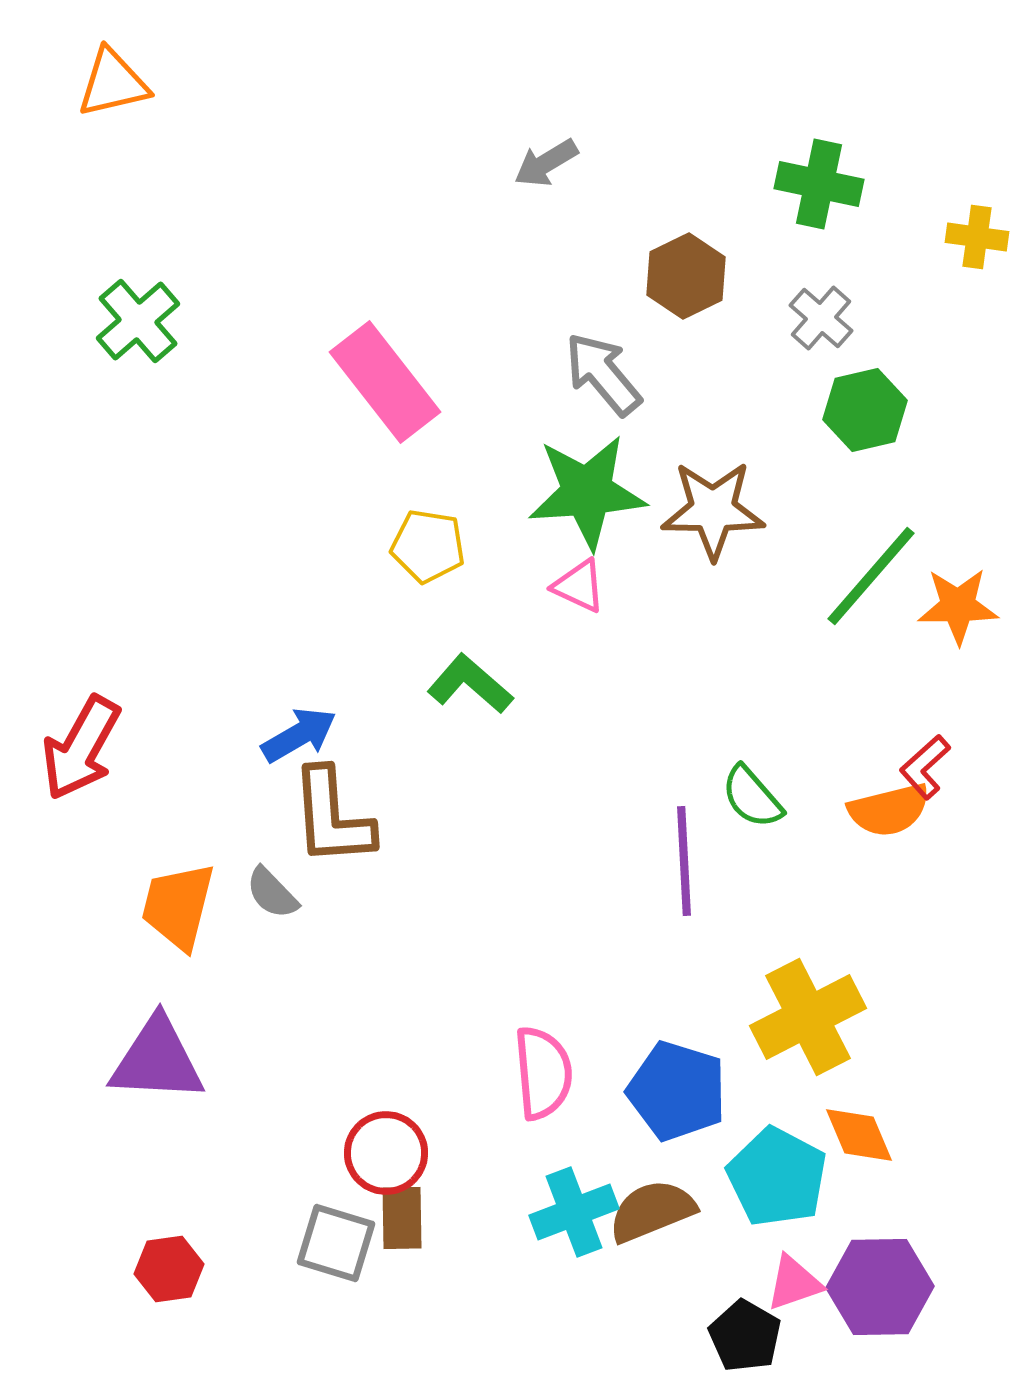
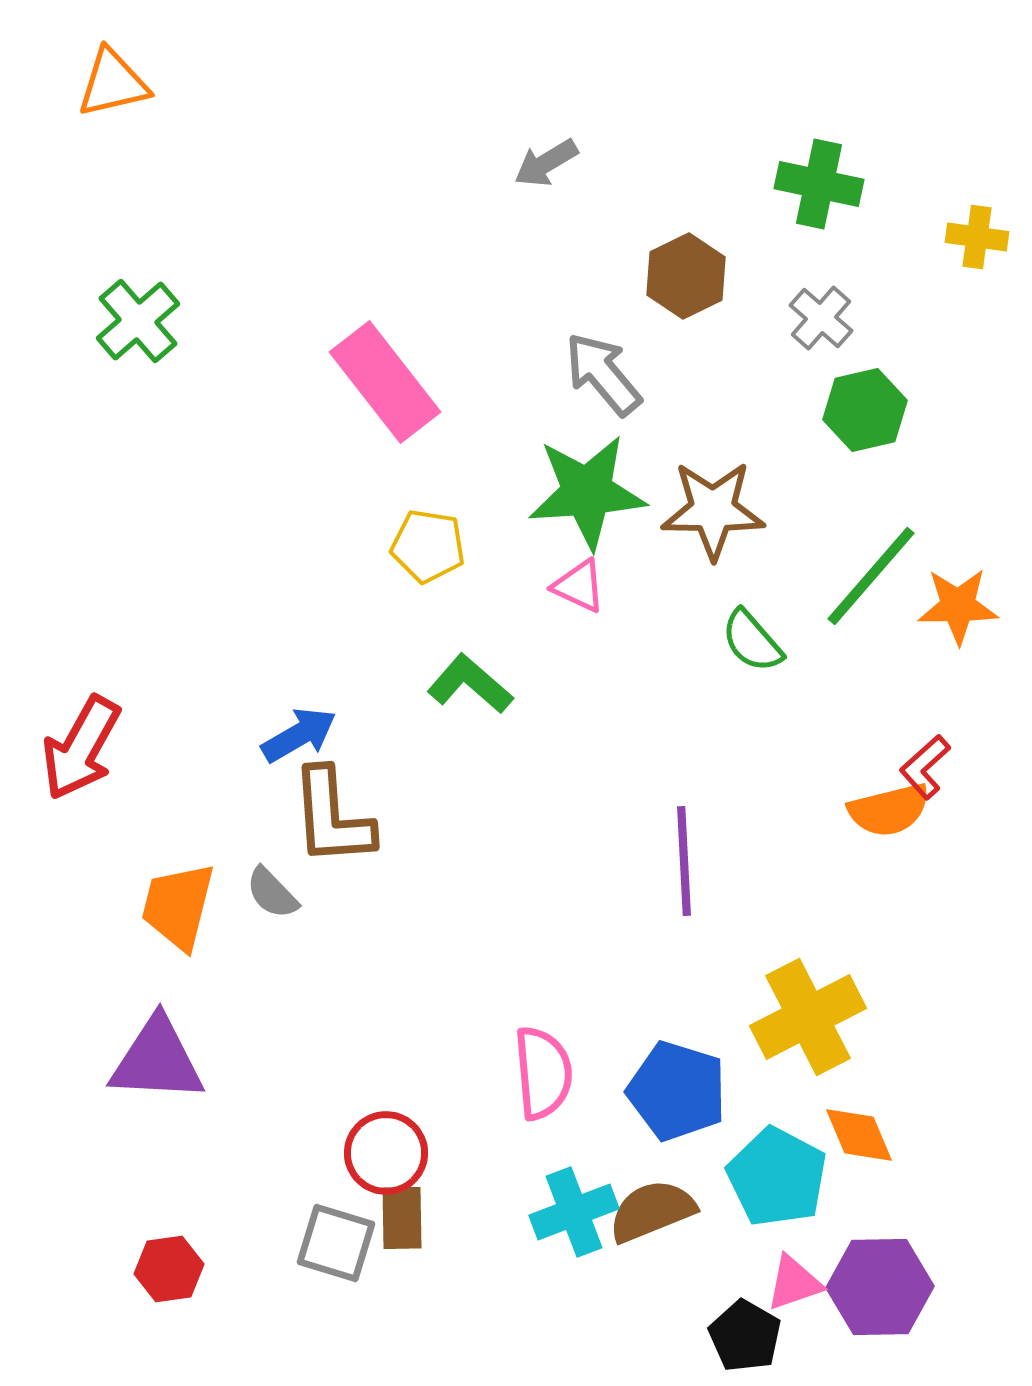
green semicircle at (752, 797): moved 156 px up
